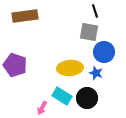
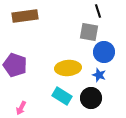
black line: moved 3 px right
yellow ellipse: moved 2 px left
blue star: moved 3 px right, 2 px down
black circle: moved 4 px right
pink arrow: moved 21 px left
